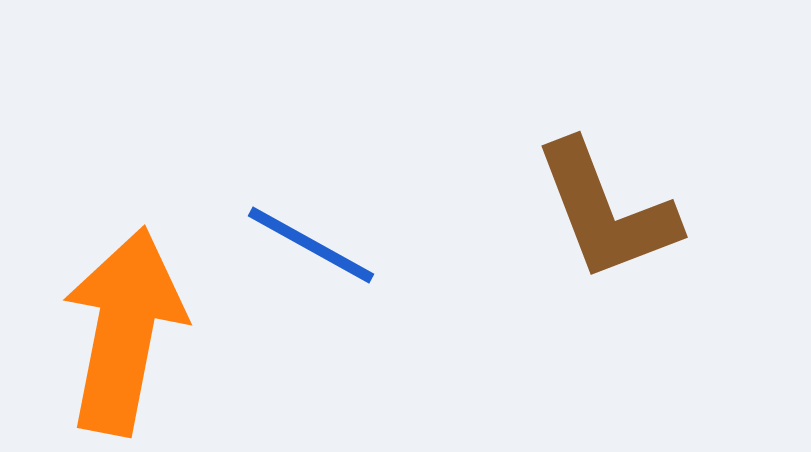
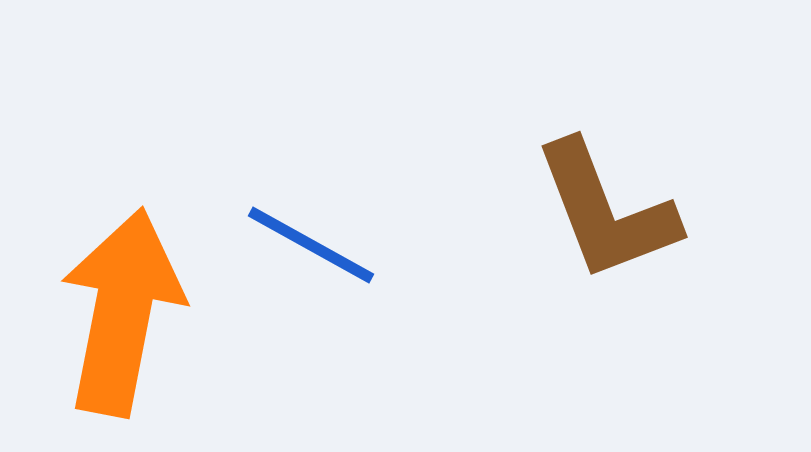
orange arrow: moved 2 px left, 19 px up
